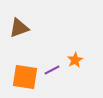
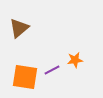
brown triangle: rotated 20 degrees counterclockwise
orange star: rotated 21 degrees clockwise
